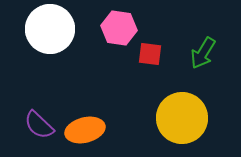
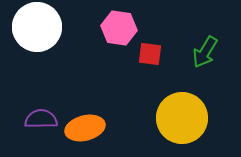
white circle: moved 13 px left, 2 px up
green arrow: moved 2 px right, 1 px up
purple semicircle: moved 2 px right, 6 px up; rotated 136 degrees clockwise
orange ellipse: moved 2 px up
